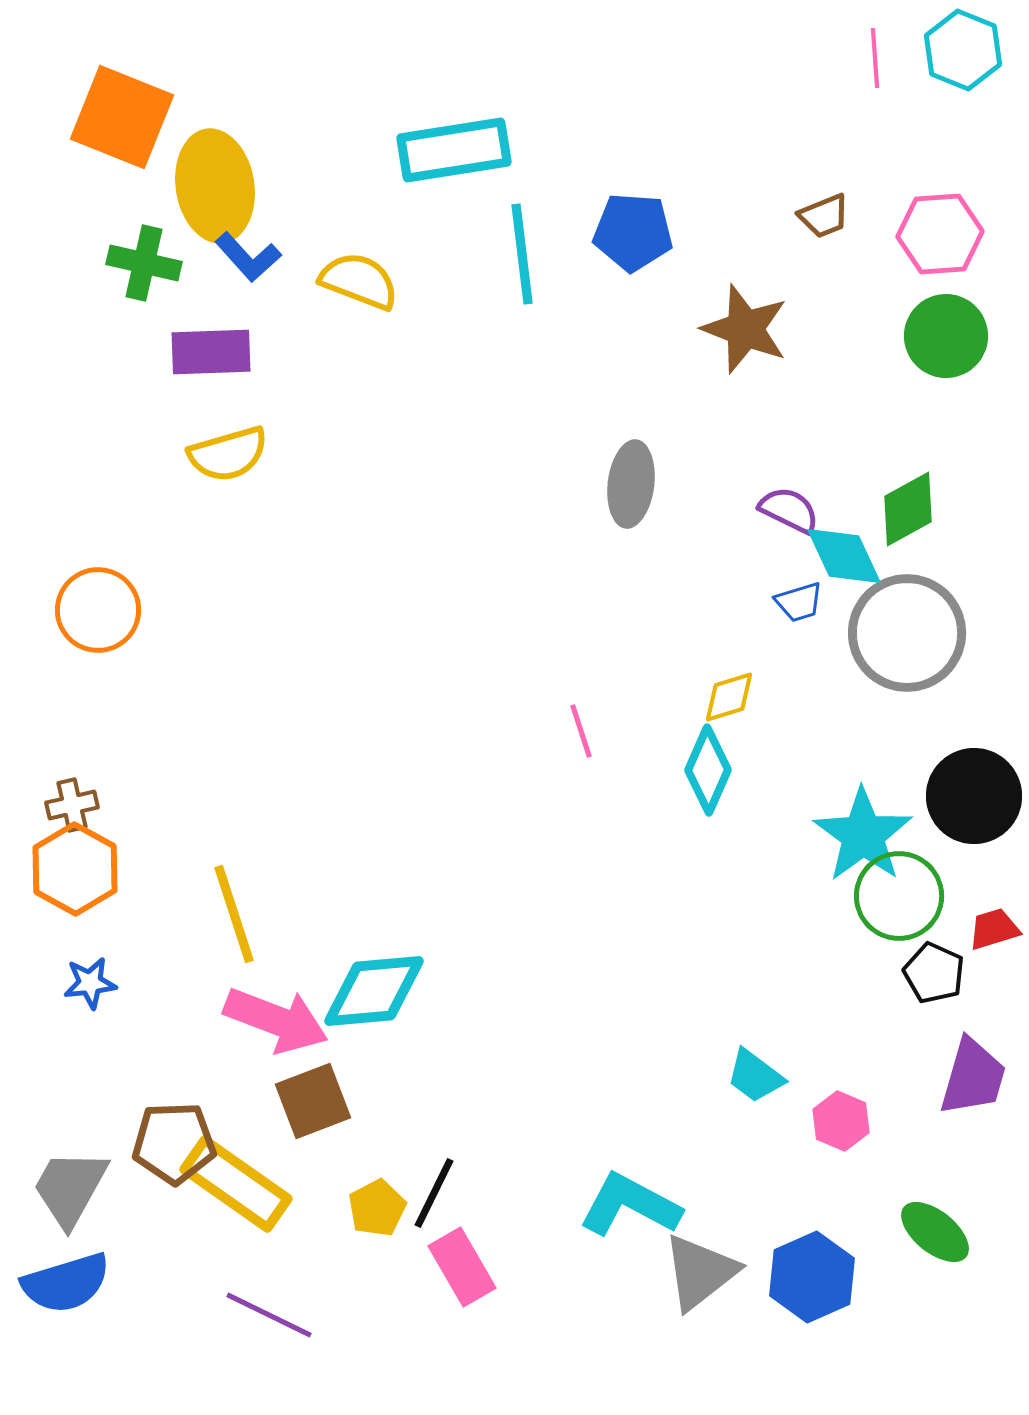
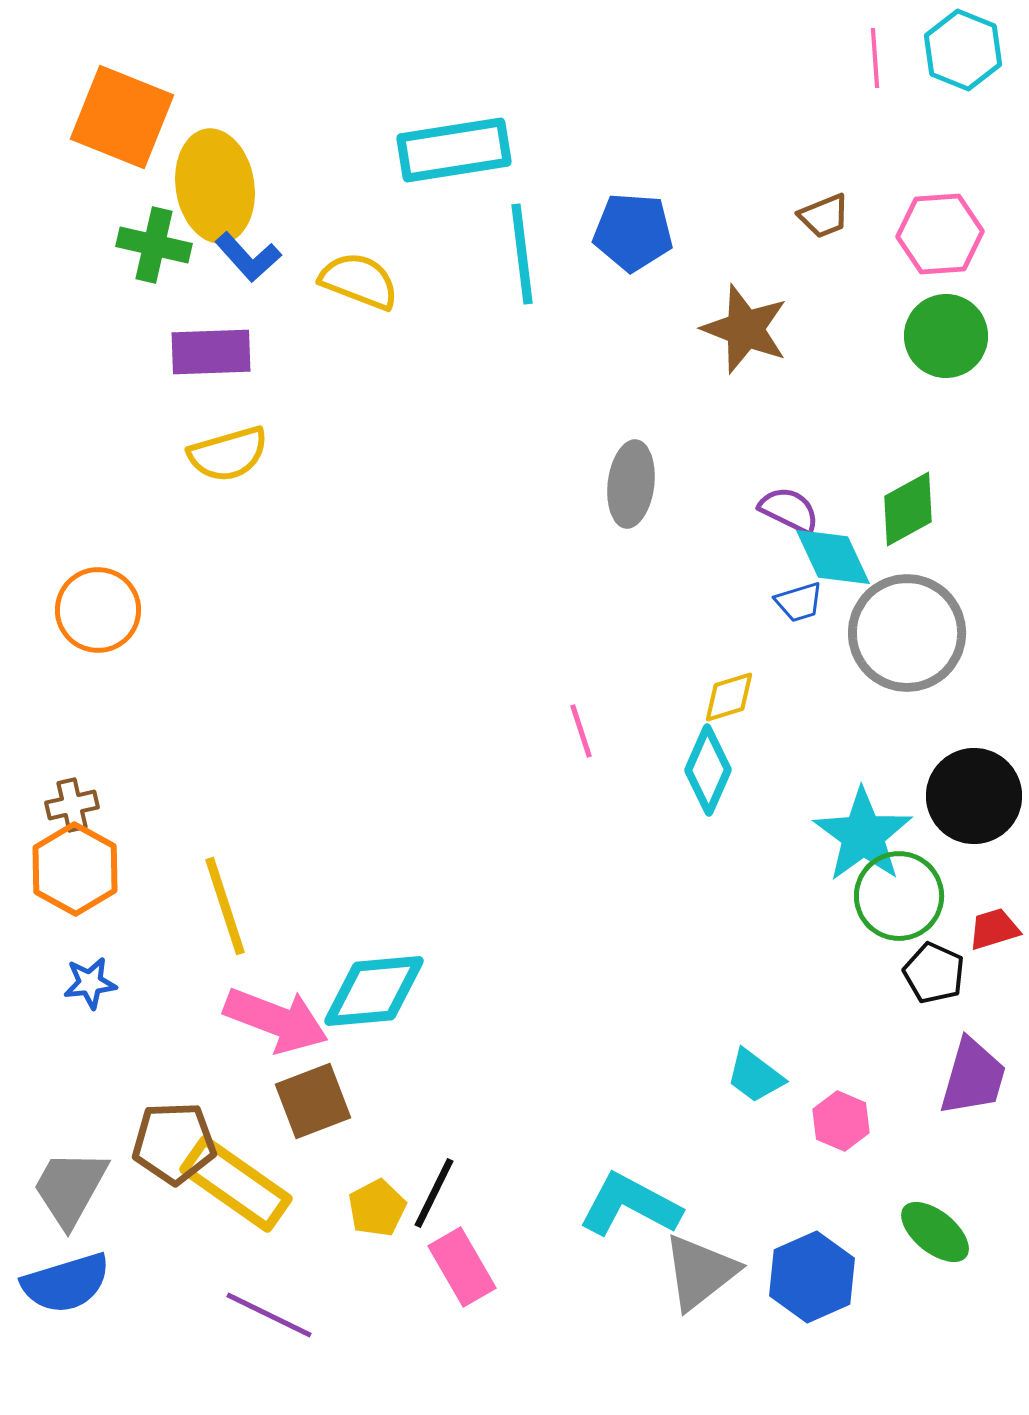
green cross at (144, 263): moved 10 px right, 18 px up
cyan diamond at (844, 556): moved 11 px left, 1 px down
yellow line at (234, 914): moved 9 px left, 8 px up
